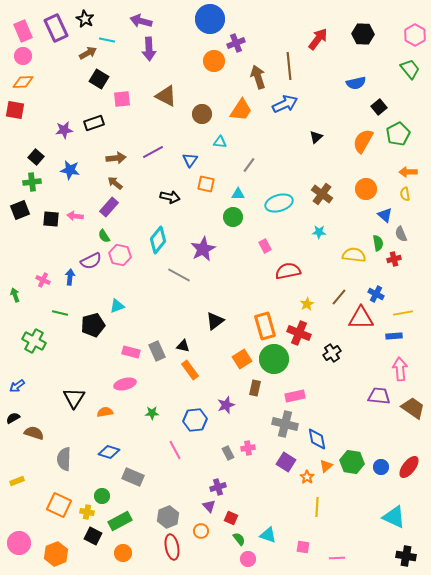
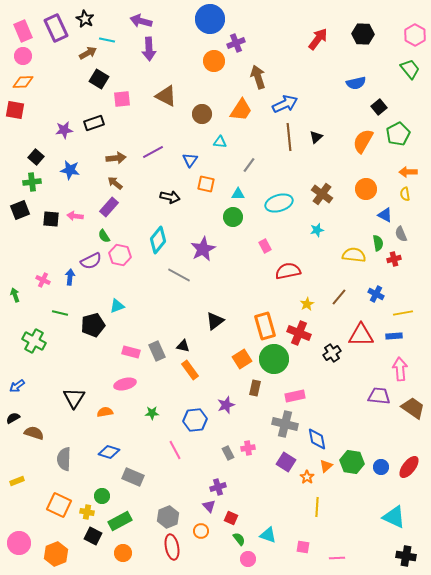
brown line at (289, 66): moved 71 px down
blue triangle at (385, 215): rotated 14 degrees counterclockwise
cyan star at (319, 232): moved 2 px left, 2 px up; rotated 16 degrees counterclockwise
red triangle at (361, 318): moved 17 px down
